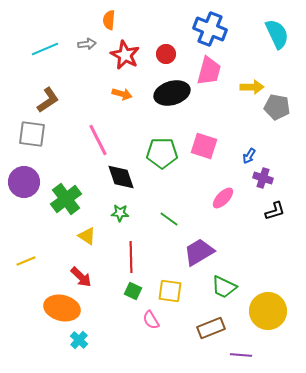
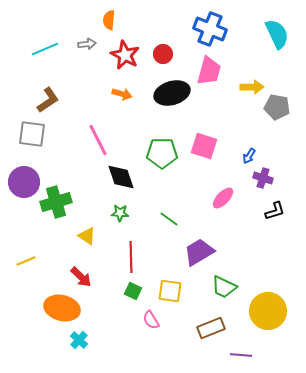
red circle: moved 3 px left
green cross: moved 10 px left, 3 px down; rotated 20 degrees clockwise
